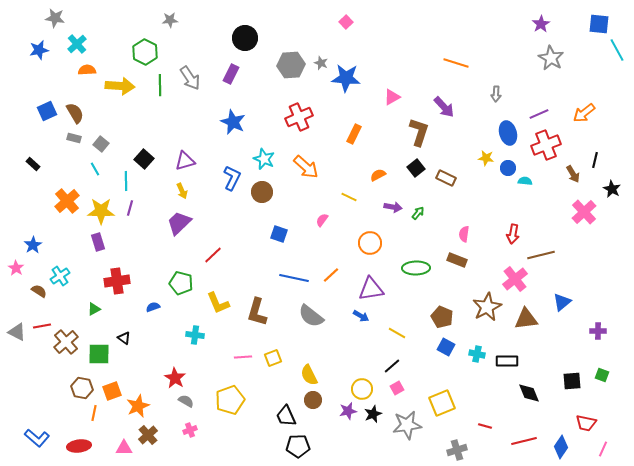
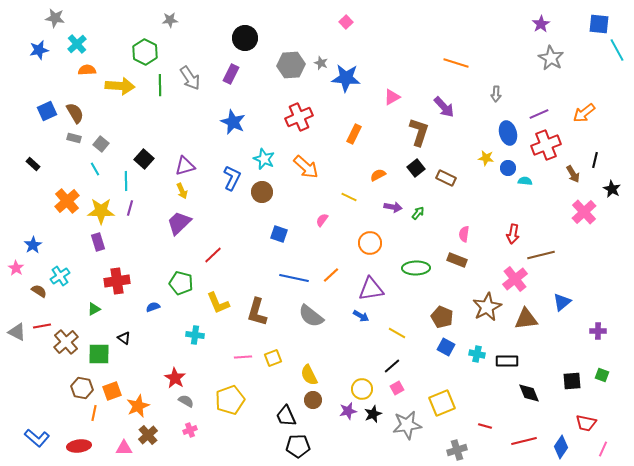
purple triangle at (185, 161): moved 5 px down
